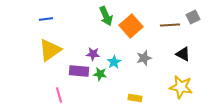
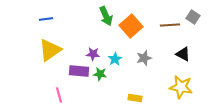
gray square: rotated 32 degrees counterclockwise
cyan star: moved 1 px right, 3 px up
